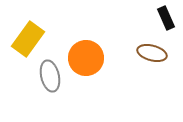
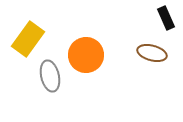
orange circle: moved 3 px up
